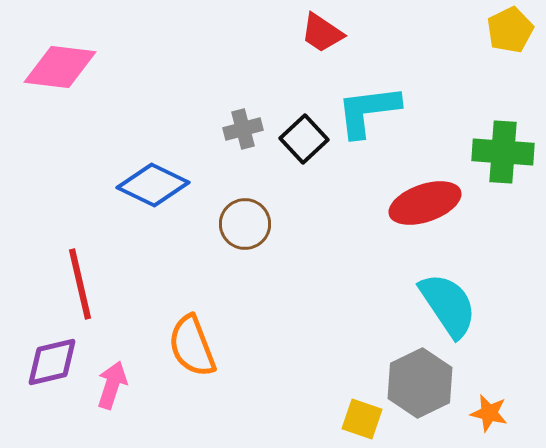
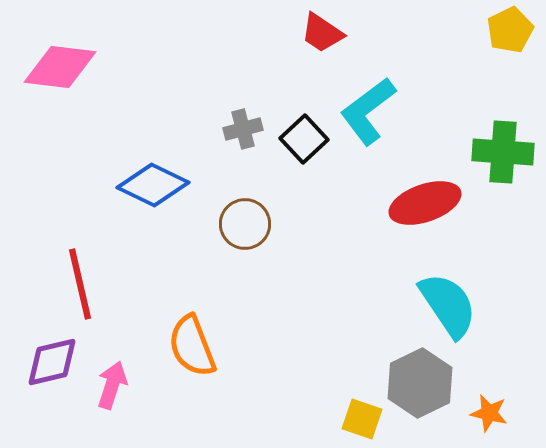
cyan L-shape: rotated 30 degrees counterclockwise
